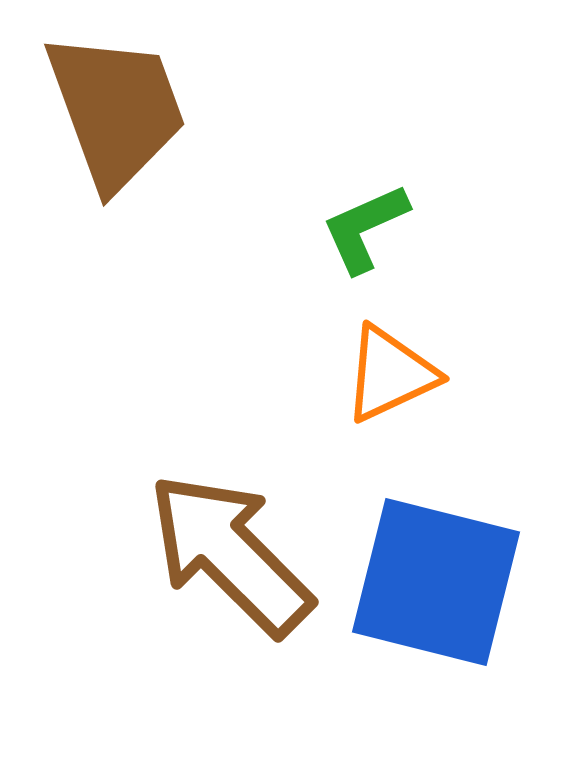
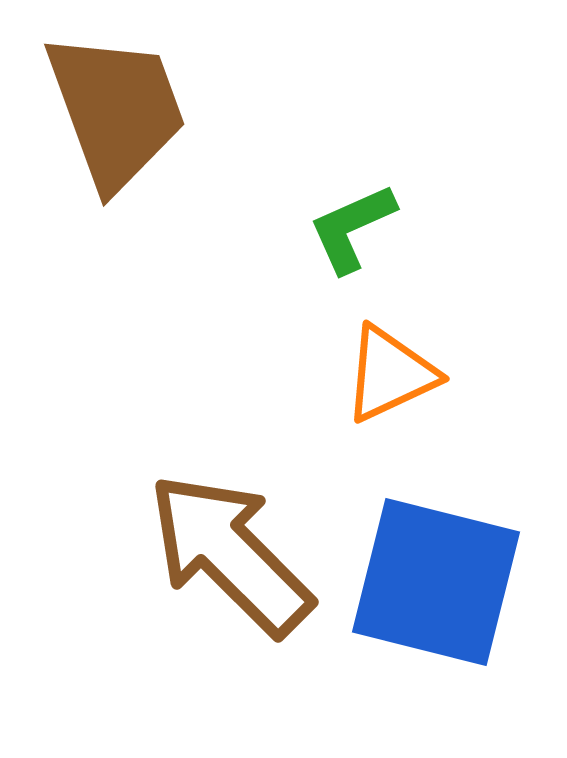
green L-shape: moved 13 px left
